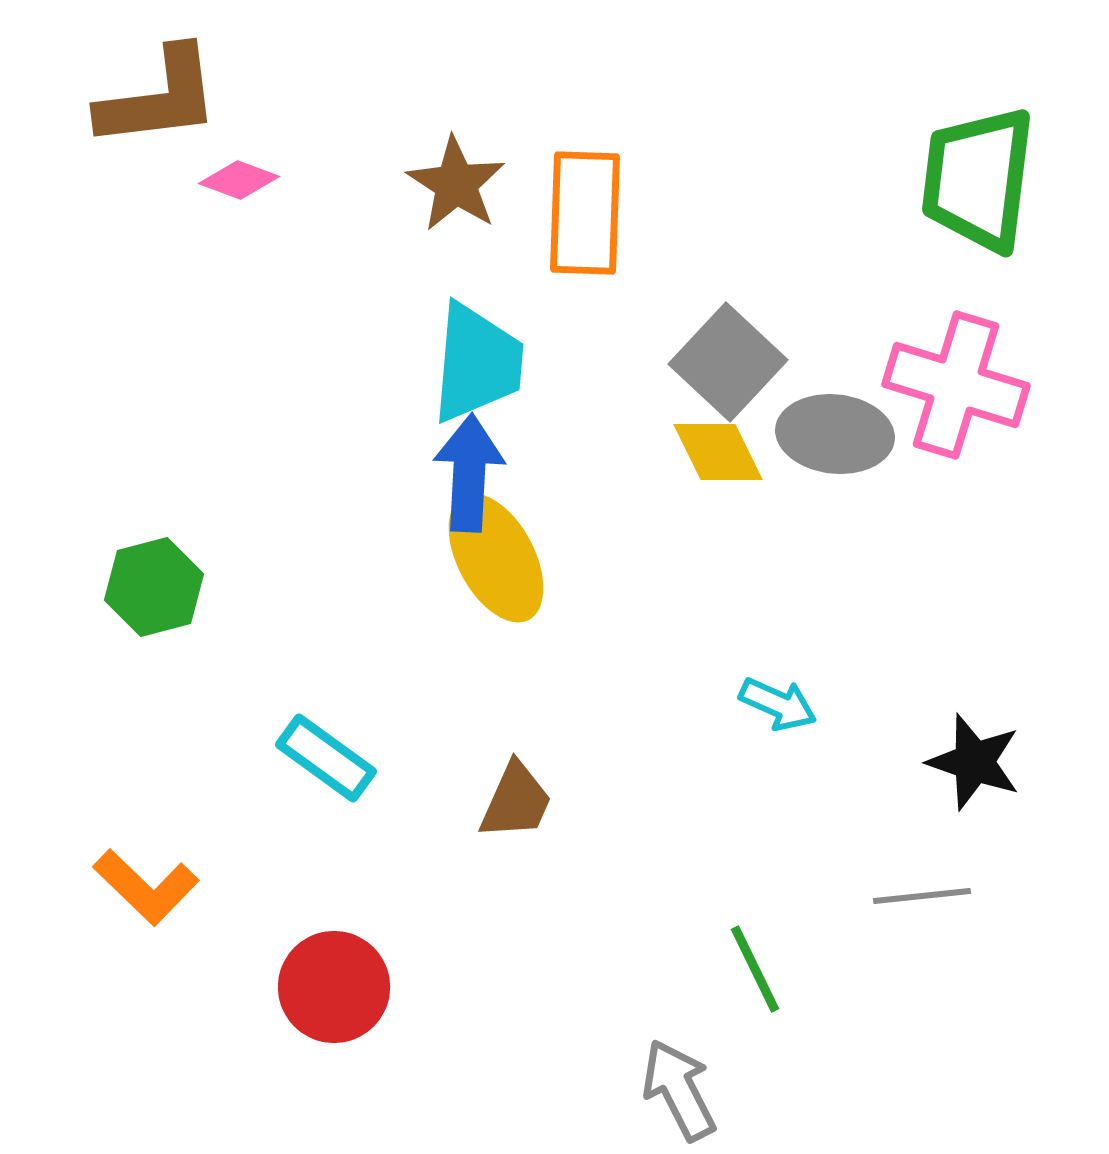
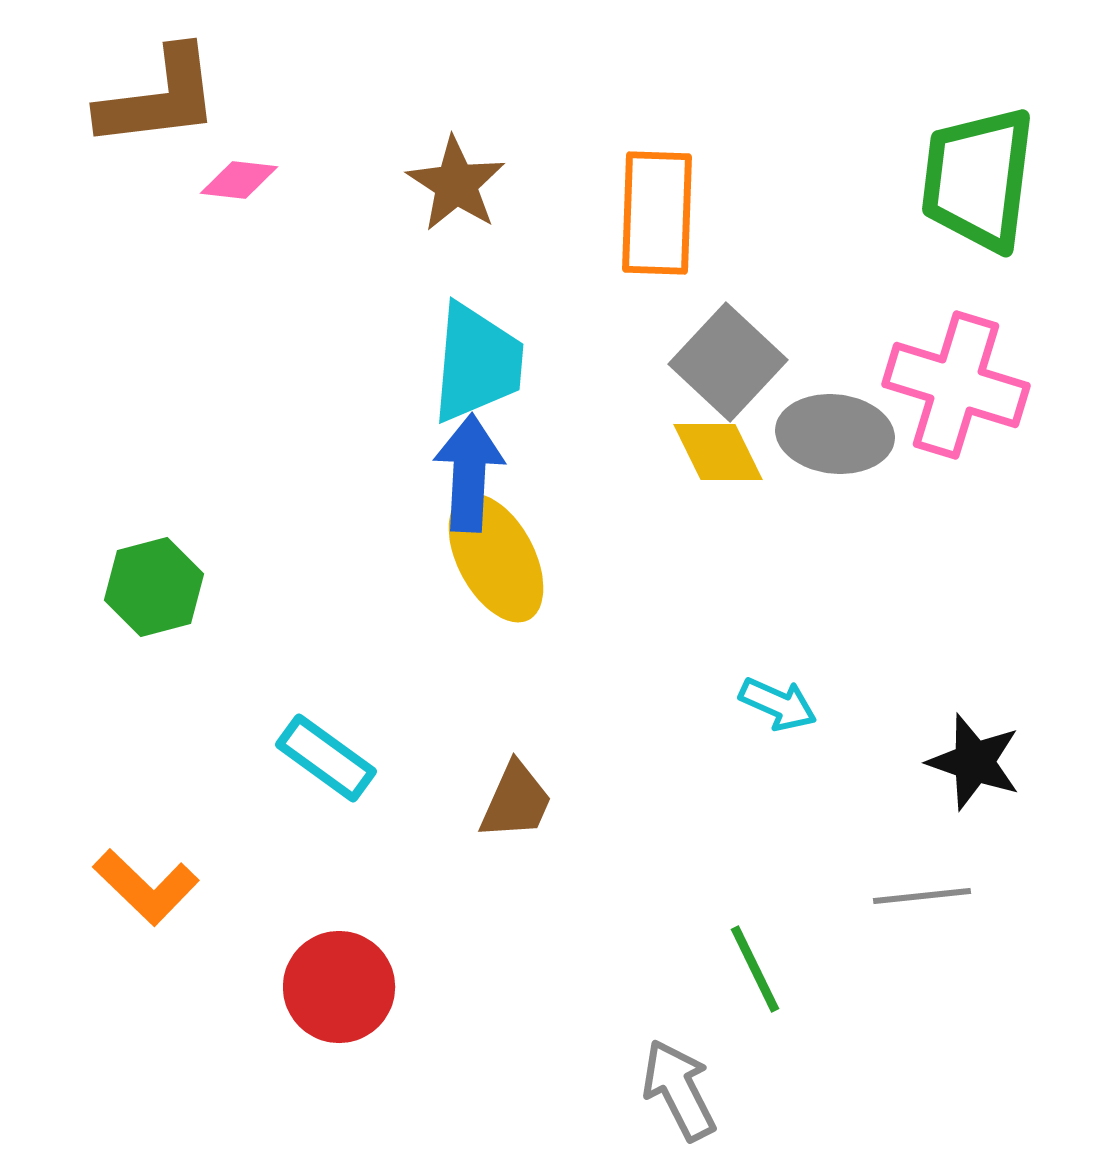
pink diamond: rotated 14 degrees counterclockwise
orange rectangle: moved 72 px right
red circle: moved 5 px right
